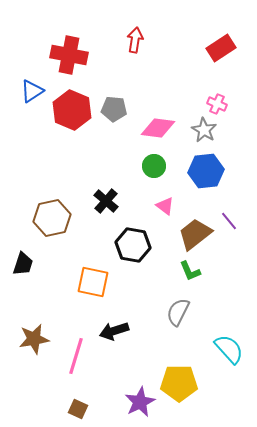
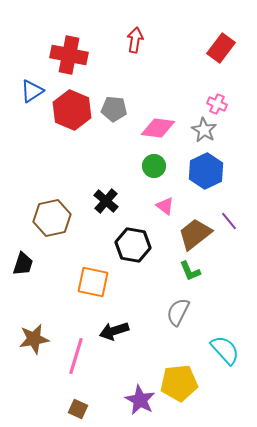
red rectangle: rotated 20 degrees counterclockwise
blue hexagon: rotated 20 degrees counterclockwise
cyan semicircle: moved 4 px left, 1 px down
yellow pentagon: rotated 6 degrees counterclockwise
purple star: moved 2 px up; rotated 16 degrees counterclockwise
